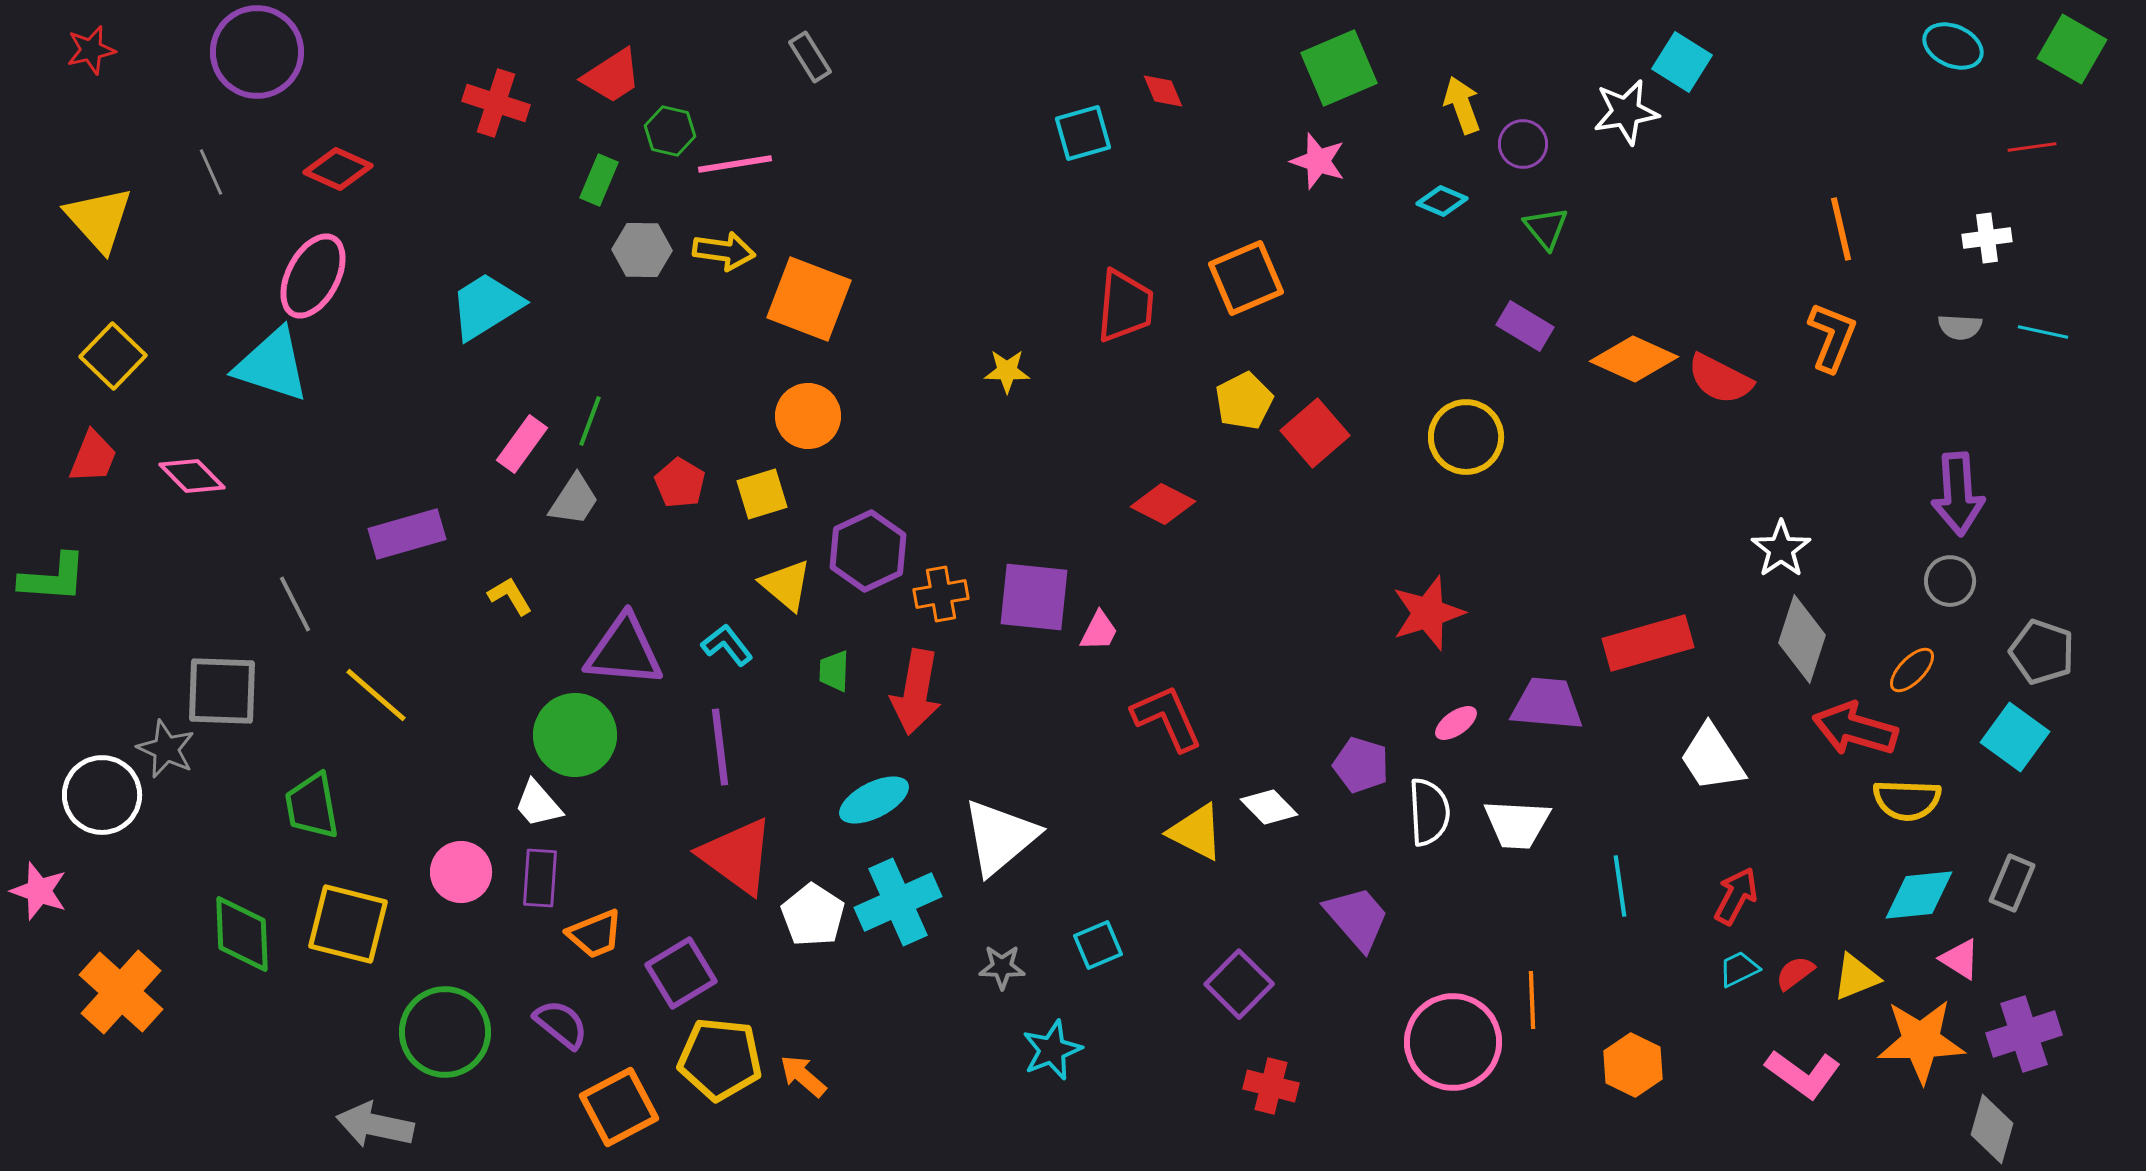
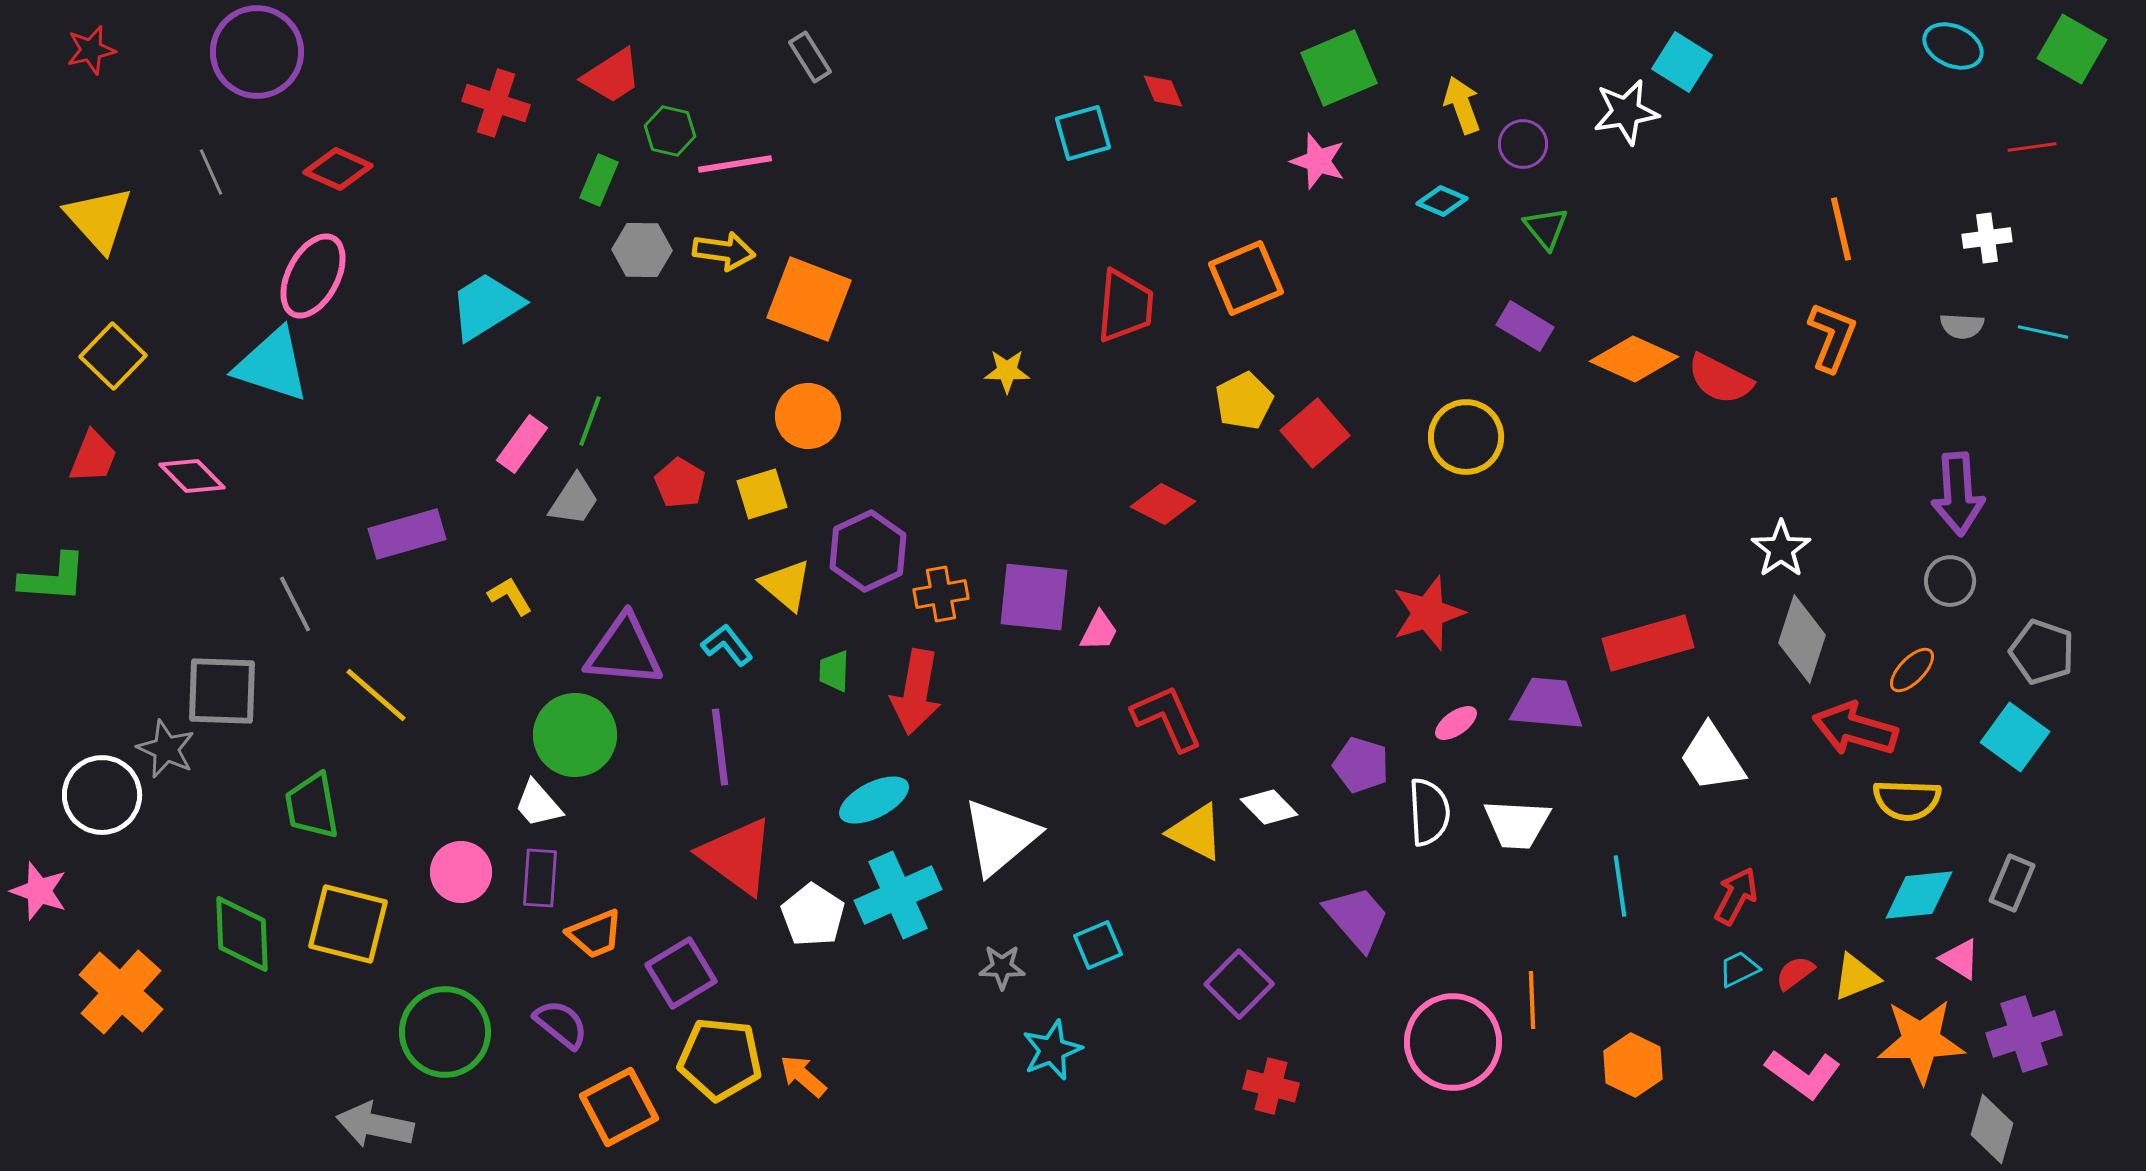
gray semicircle at (1960, 327): moved 2 px right, 1 px up
cyan cross at (898, 902): moved 7 px up
